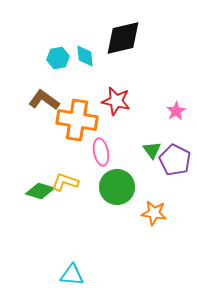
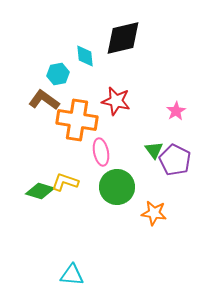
cyan hexagon: moved 16 px down
green triangle: moved 2 px right
